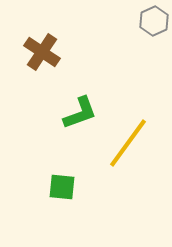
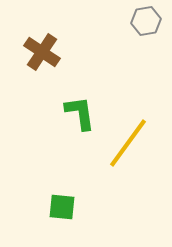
gray hexagon: moved 8 px left; rotated 16 degrees clockwise
green L-shape: rotated 78 degrees counterclockwise
green square: moved 20 px down
